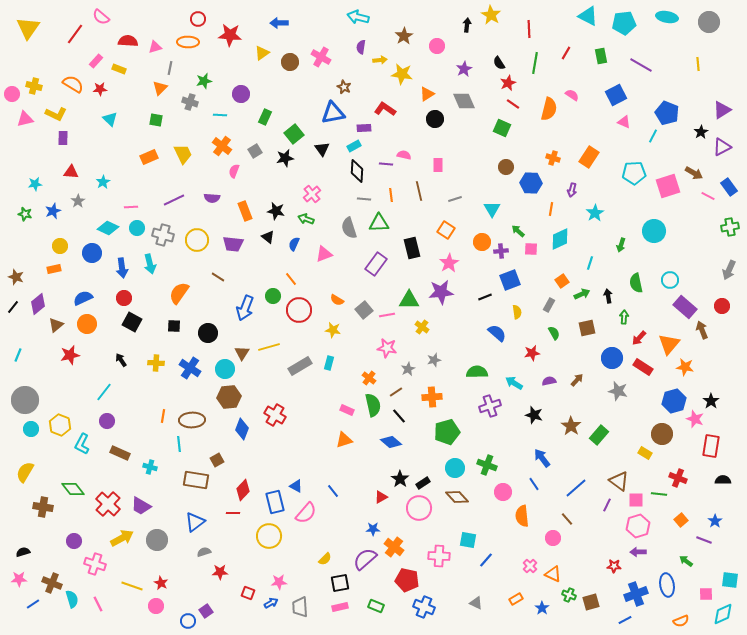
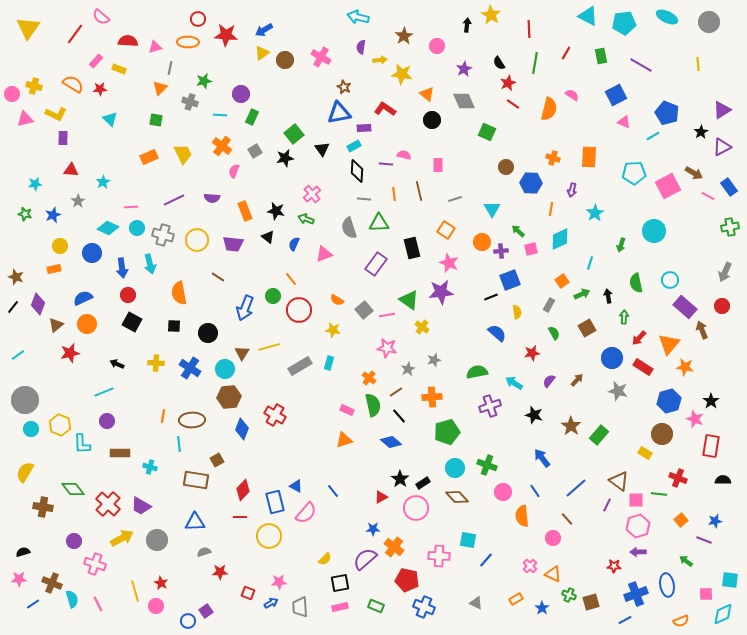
cyan ellipse at (667, 17): rotated 15 degrees clockwise
blue arrow at (279, 23): moved 15 px left, 7 px down; rotated 30 degrees counterclockwise
red star at (230, 35): moved 4 px left
brown circle at (290, 62): moved 5 px left, 2 px up
orange triangle at (427, 94): rotated 49 degrees counterclockwise
blue triangle at (333, 113): moved 6 px right
green rectangle at (265, 117): moved 13 px left
black circle at (435, 119): moved 3 px left, 1 px down
green square at (502, 128): moved 15 px left, 4 px down
cyan line at (653, 136): rotated 32 degrees clockwise
orange rectangle at (589, 157): rotated 30 degrees counterclockwise
red triangle at (71, 172): moved 2 px up
pink square at (668, 186): rotated 10 degrees counterclockwise
orange line at (391, 195): moved 3 px right, 1 px up
blue star at (53, 211): moved 4 px down
pink square at (531, 249): rotated 16 degrees counterclockwise
pink star at (449, 263): rotated 18 degrees counterclockwise
gray arrow at (729, 270): moved 4 px left, 2 px down
orange semicircle at (179, 293): rotated 45 degrees counterclockwise
black line at (485, 297): moved 6 px right
red circle at (124, 298): moved 4 px right, 3 px up
green triangle at (409, 300): rotated 35 degrees clockwise
purple diamond at (38, 304): rotated 30 degrees counterclockwise
brown square at (587, 328): rotated 18 degrees counterclockwise
cyan line at (18, 355): rotated 32 degrees clockwise
red star at (70, 355): moved 2 px up
black arrow at (121, 360): moved 4 px left, 4 px down; rotated 32 degrees counterclockwise
green semicircle at (477, 372): rotated 10 degrees counterclockwise
purple semicircle at (549, 381): rotated 40 degrees counterclockwise
cyan line at (104, 392): rotated 30 degrees clockwise
blue hexagon at (674, 401): moved 5 px left
cyan L-shape at (82, 444): rotated 30 degrees counterclockwise
brown rectangle at (120, 453): rotated 24 degrees counterclockwise
blue line at (534, 484): moved 1 px right, 7 px down
pink circle at (419, 508): moved 3 px left
red line at (233, 513): moved 7 px right, 4 px down
blue star at (715, 521): rotated 24 degrees clockwise
blue triangle at (195, 522): rotated 35 degrees clockwise
yellow line at (132, 586): moved 3 px right, 5 px down; rotated 55 degrees clockwise
